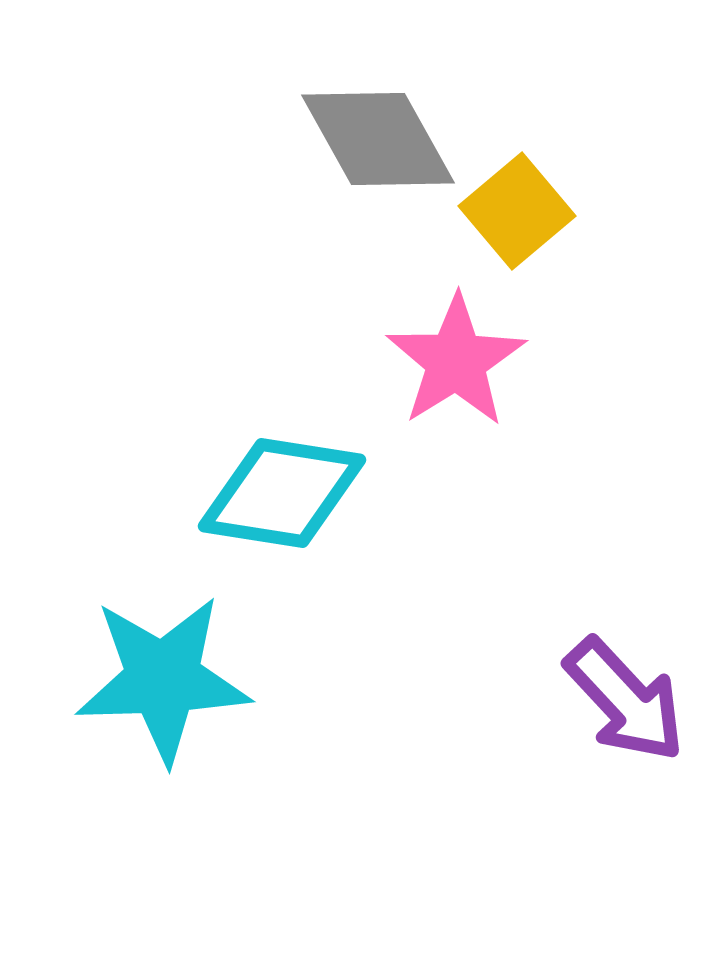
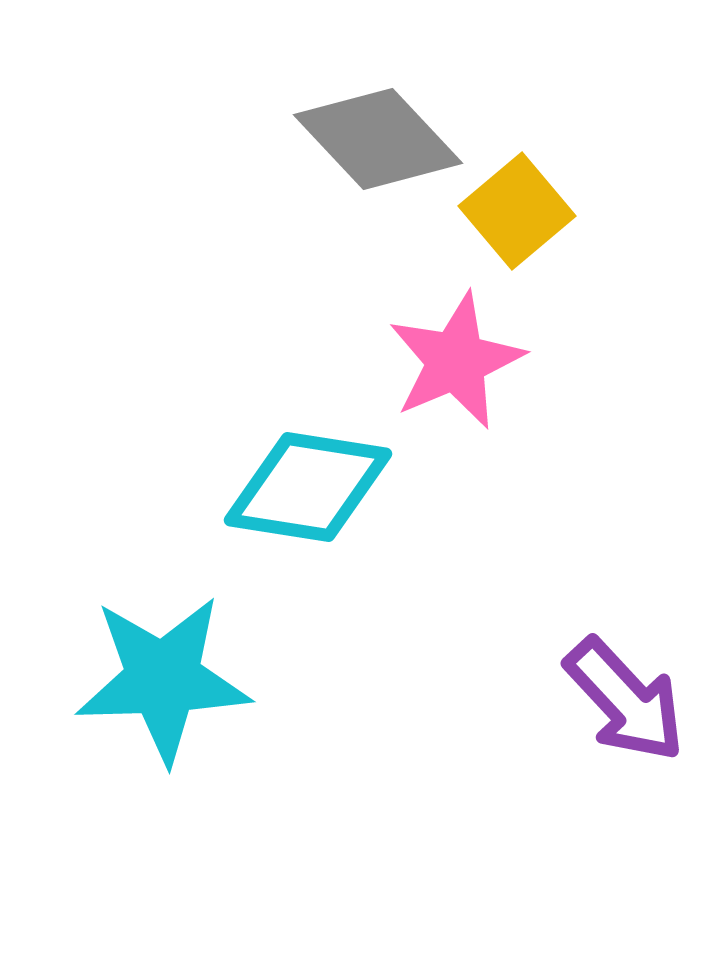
gray diamond: rotated 14 degrees counterclockwise
pink star: rotated 9 degrees clockwise
cyan diamond: moved 26 px right, 6 px up
